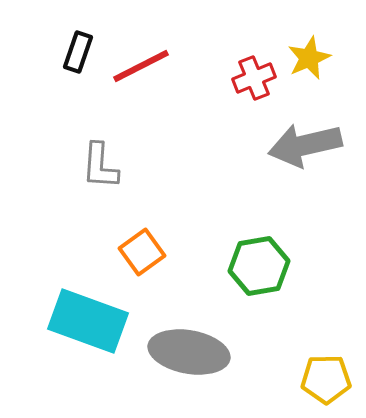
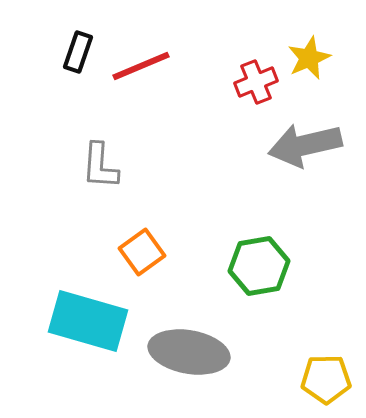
red line: rotated 4 degrees clockwise
red cross: moved 2 px right, 4 px down
cyan rectangle: rotated 4 degrees counterclockwise
